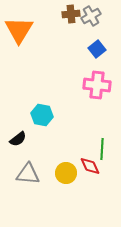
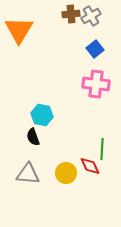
blue square: moved 2 px left
pink cross: moved 1 px left, 1 px up
black semicircle: moved 15 px right, 2 px up; rotated 108 degrees clockwise
